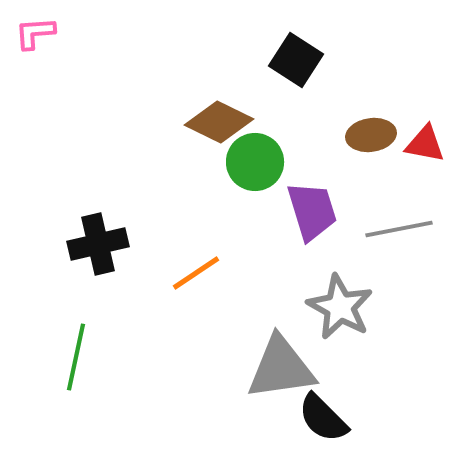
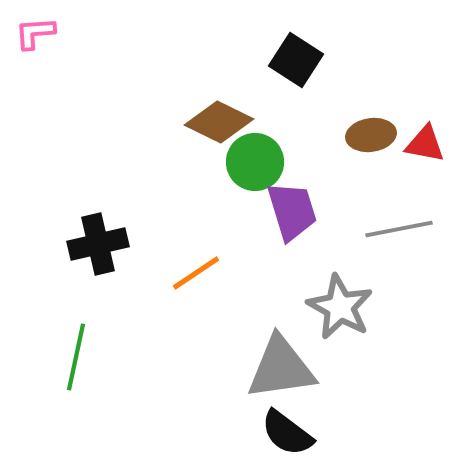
purple trapezoid: moved 20 px left
black semicircle: moved 36 px left, 15 px down; rotated 8 degrees counterclockwise
